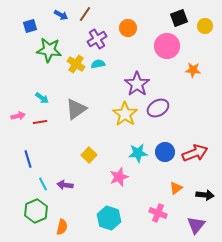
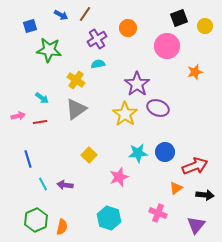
yellow cross: moved 16 px down
orange star: moved 2 px right, 2 px down; rotated 21 degrees counterclockwise
purple ellipse: rotated 50 degrees clockwise
red arrow: moved 13 px down
green hexagon: moved 9 px down
